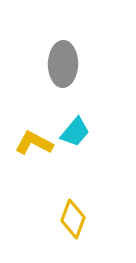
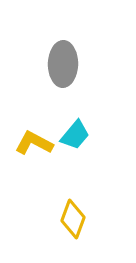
cyan trapezoid: moved 3 px down
